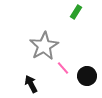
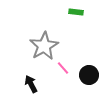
green rectangle: rotated 64 degrees clockwise
black circle: moved 2 px right, 1 px up
